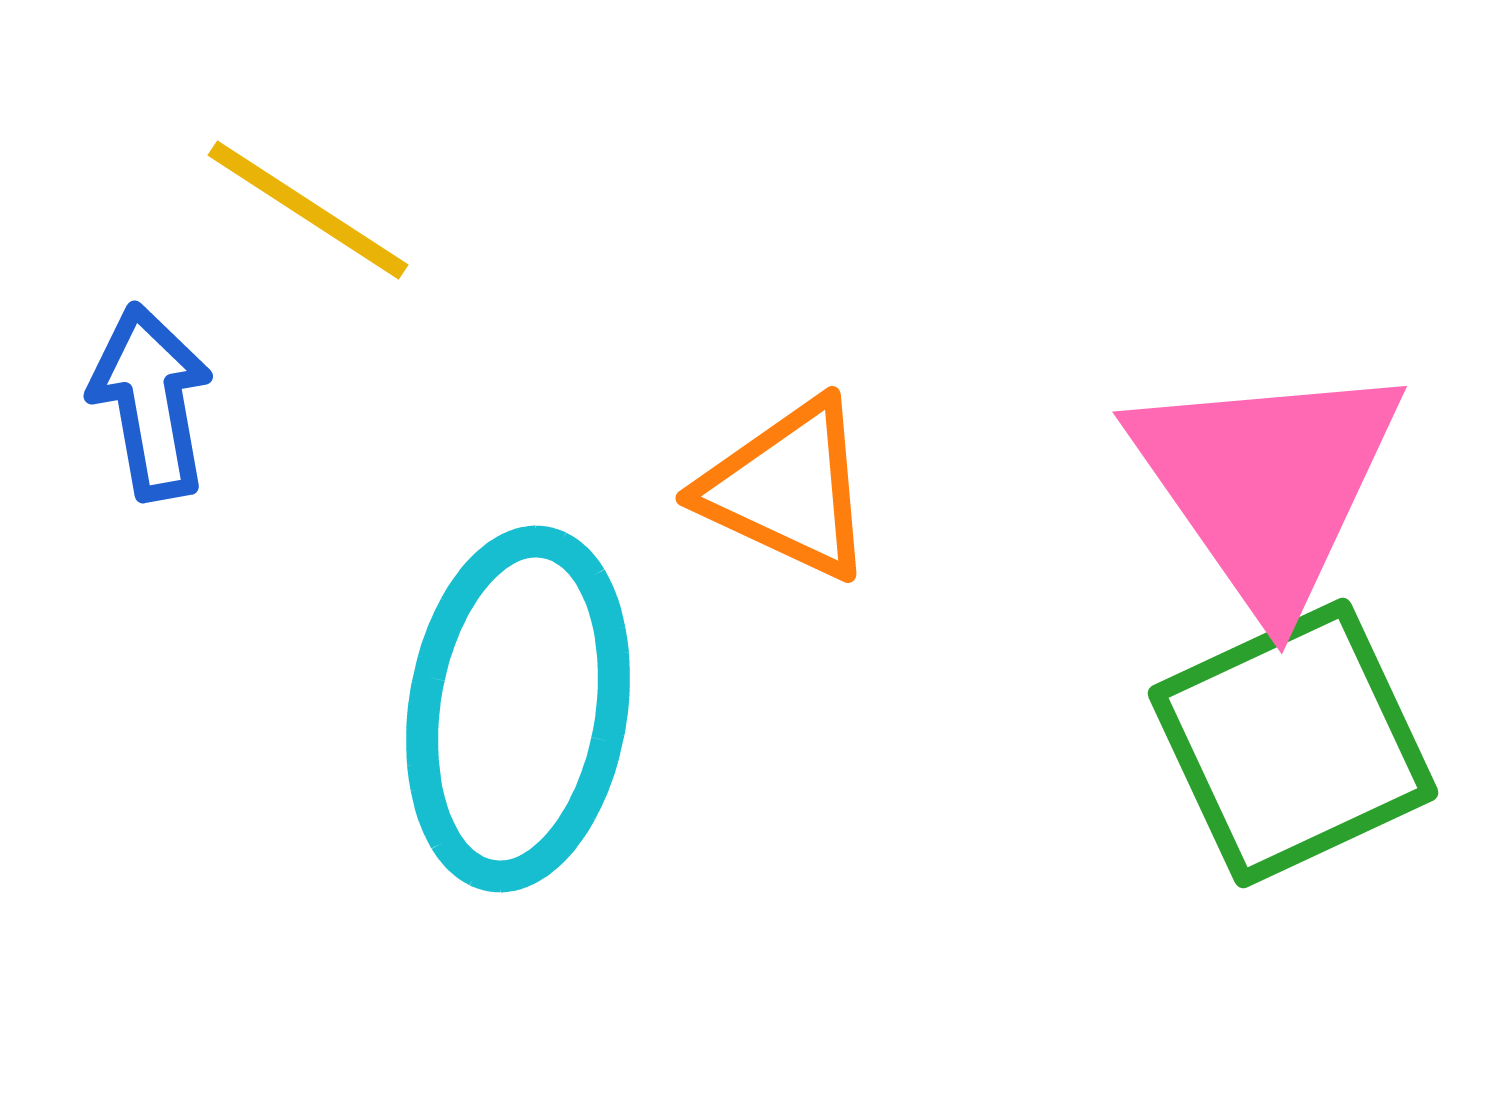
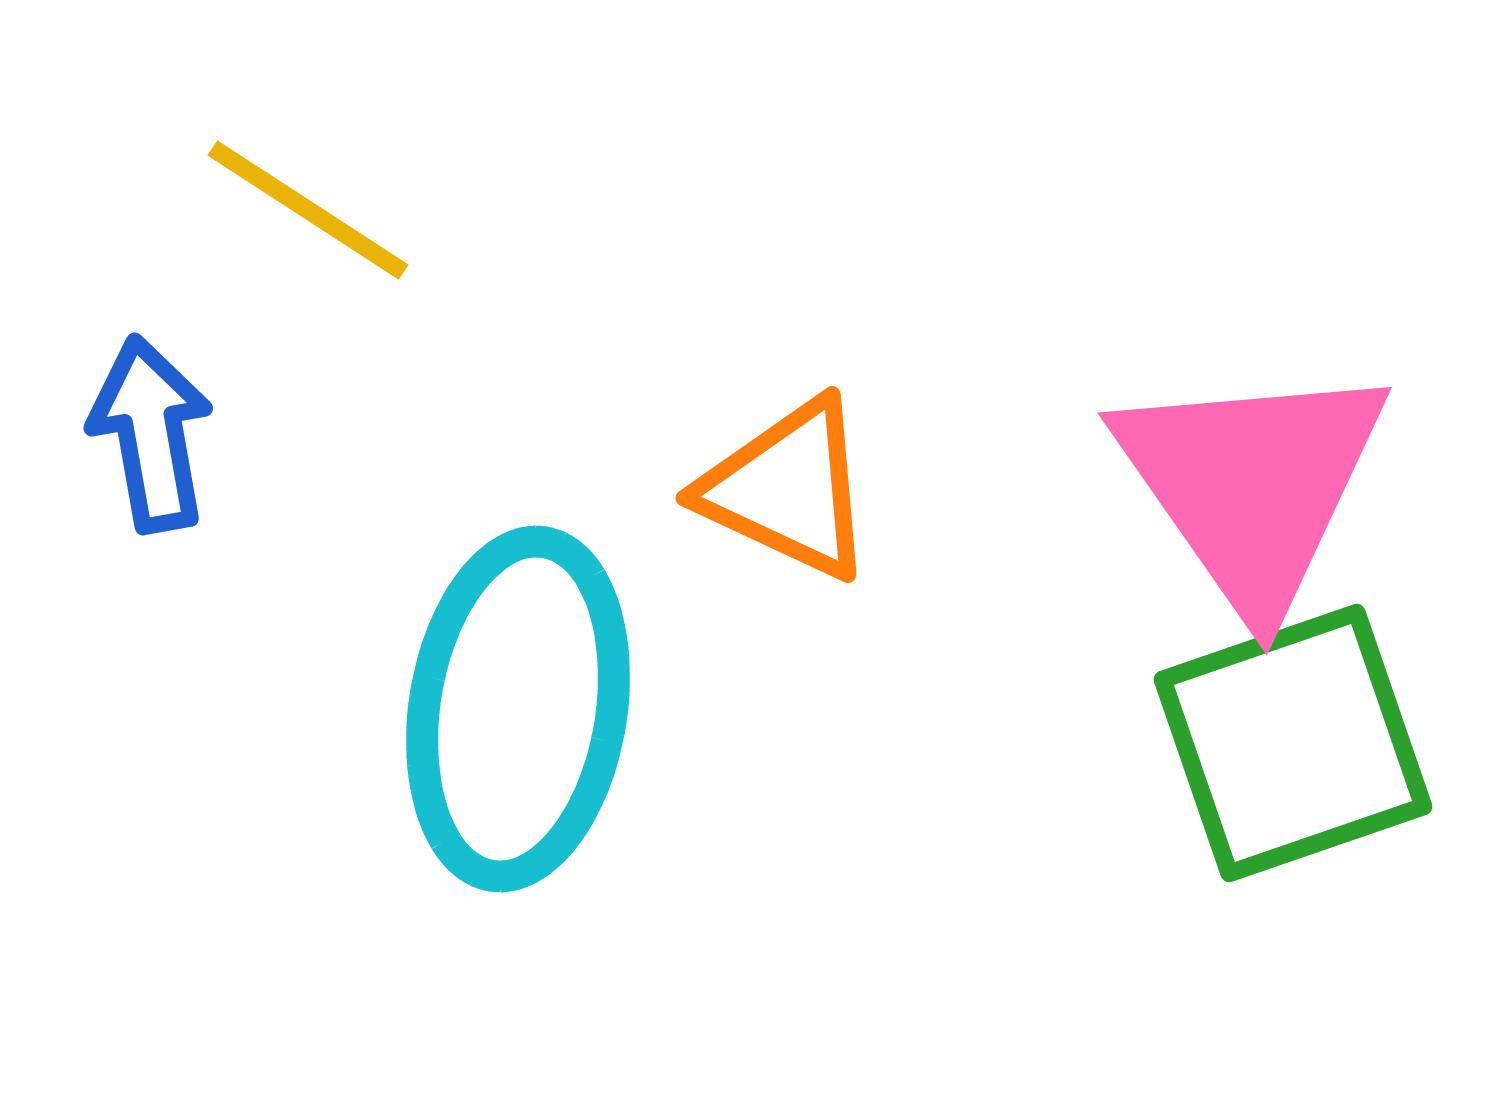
blue arrow: moved 32 px down
pink triangle: moved 15 px left, 1 px down
green square: rotated 6 degrees clockwise
